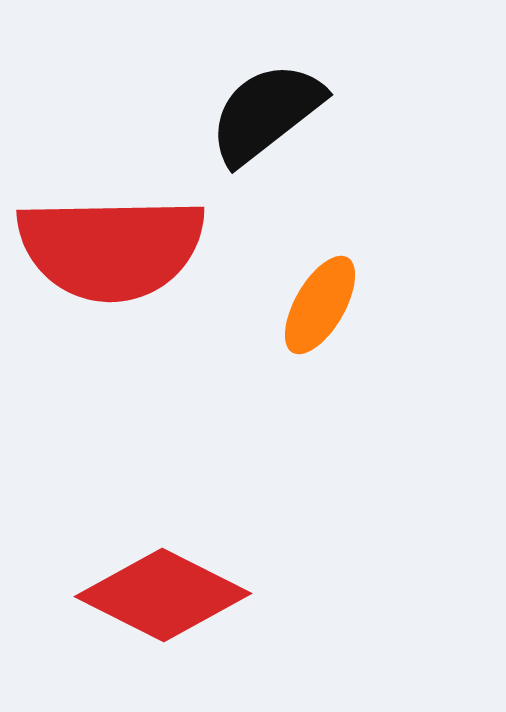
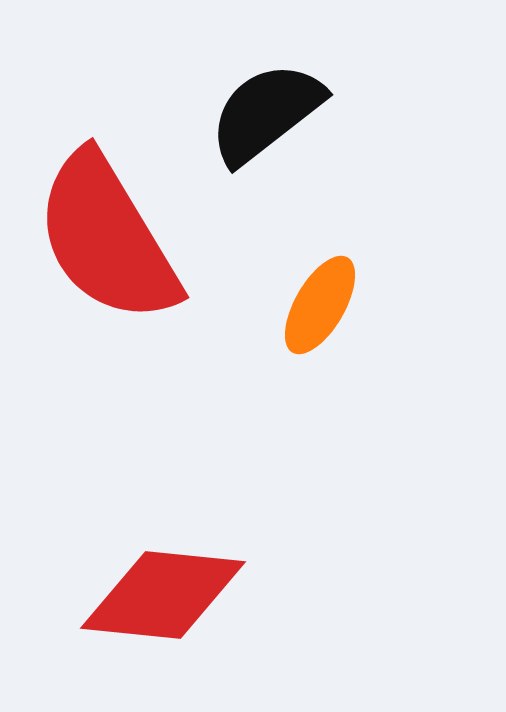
red semicircle: moved 4 px left, 10 px up; rotated 60 degrees clockwise
red diamond: rotated 21 degrees counterclockwise
